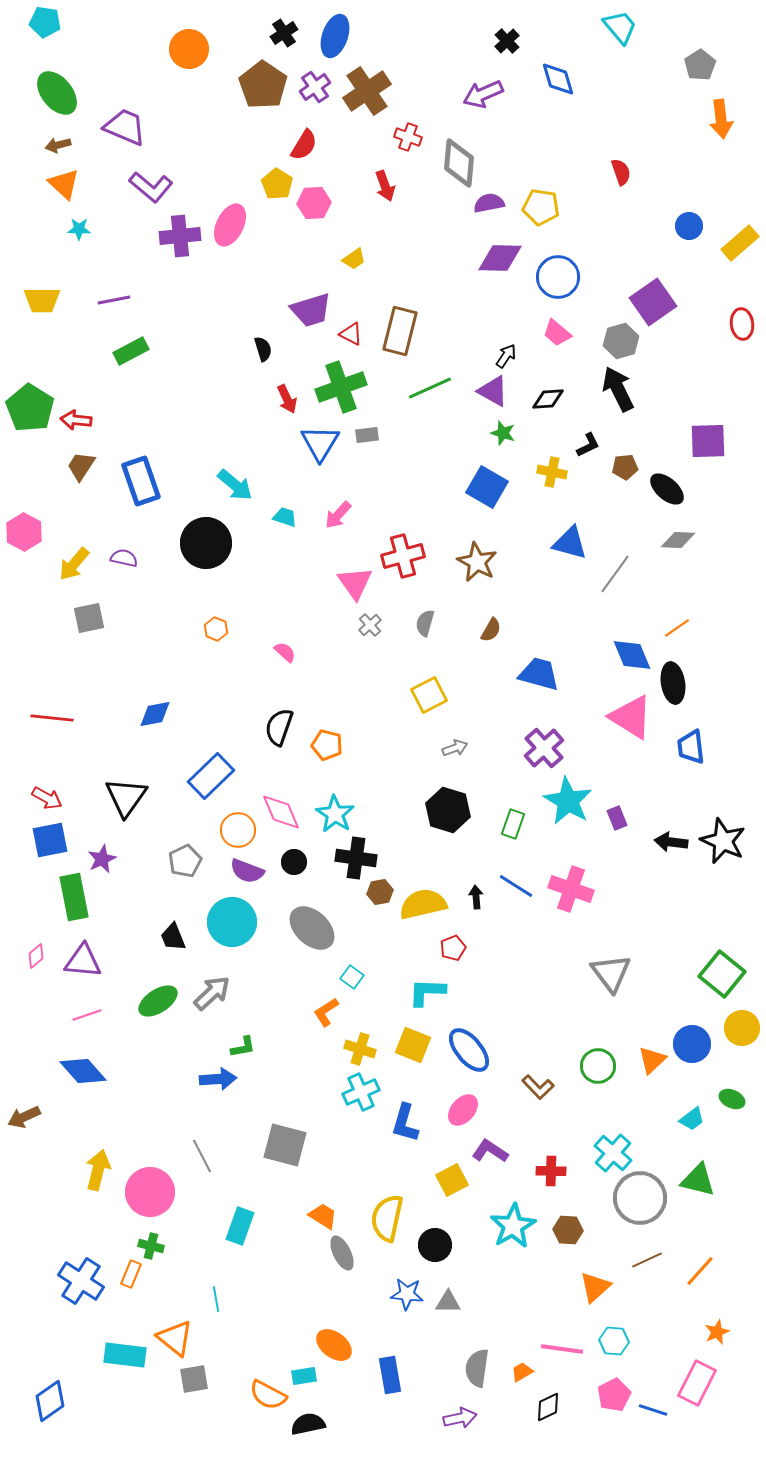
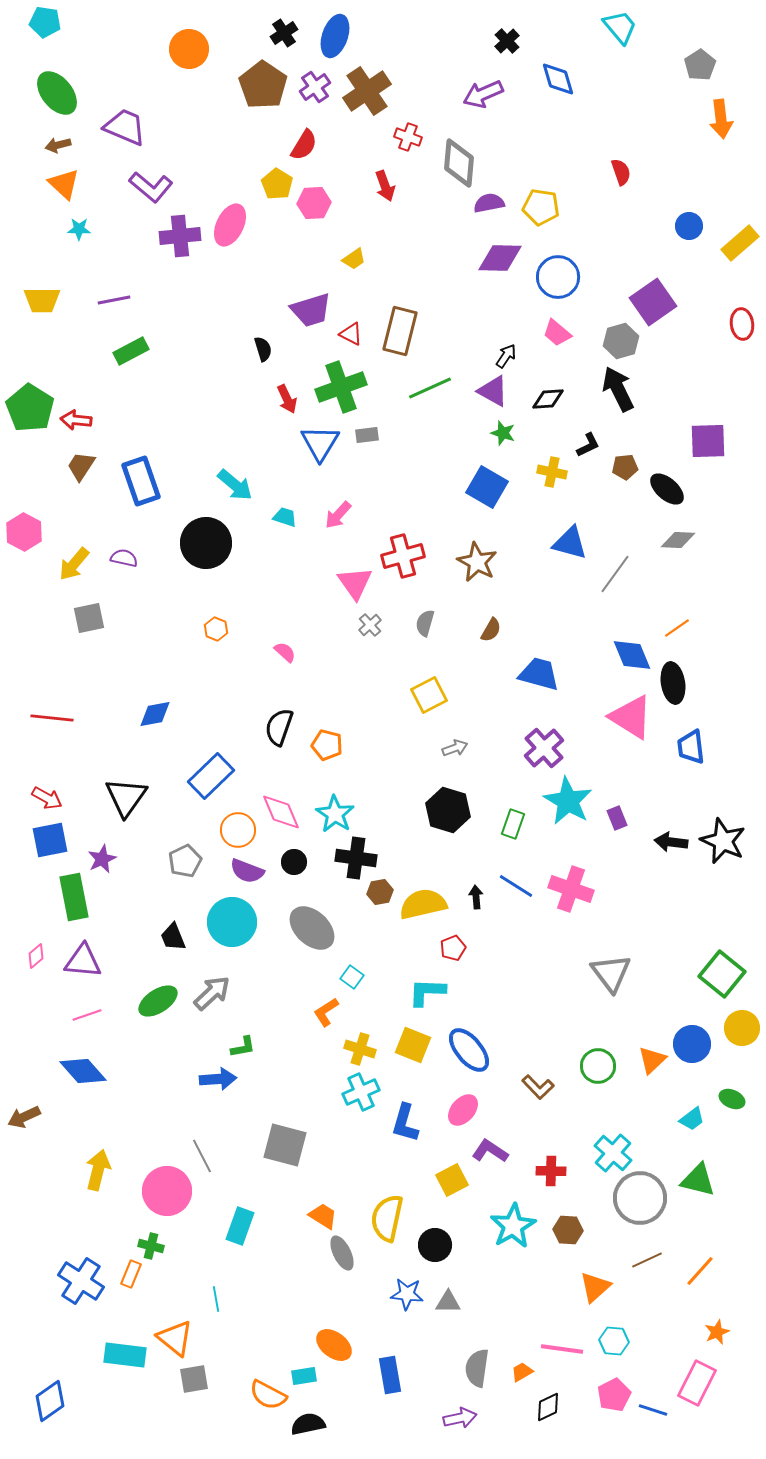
pink circle at (150, 1192): moved 17 px right, 1 px up
